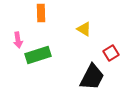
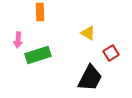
orange rectangle: moved 1 px left, 1 px up
yellow triangle: moved 4 px right, 4 px down
pink arrow: rotated 14 degrees clockwise
black trapezoid: moved 2 px left, 1 px down
